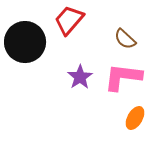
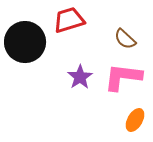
red trapezoid: rotated 32 degrees clockwise
orange ellipse: moved 2 px down
